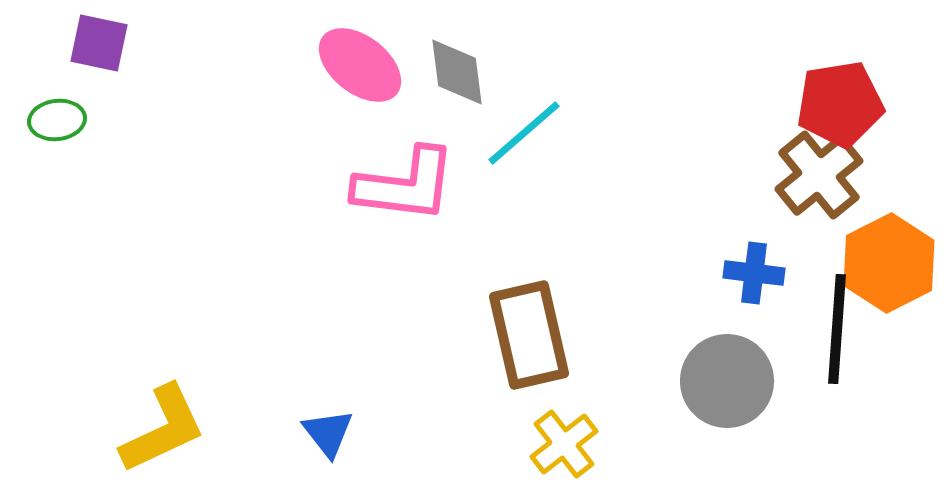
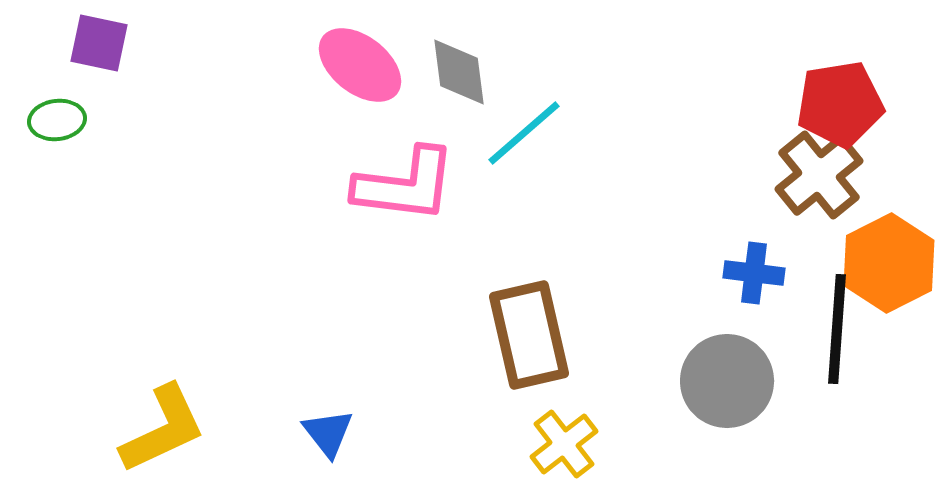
gray diamond: moved 2 px right
